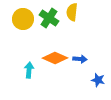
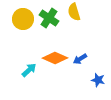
yellow semicircle: moved 2 px right; rotated 24 degrees counterclockwise
blue arrow: rotated 144 degrees clockwise
cyan arrow: rotated 42 degrees clockwise
